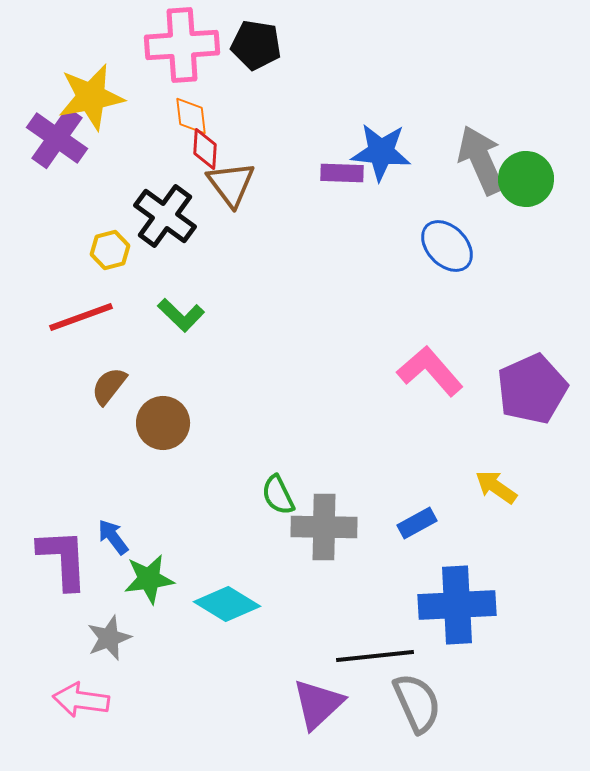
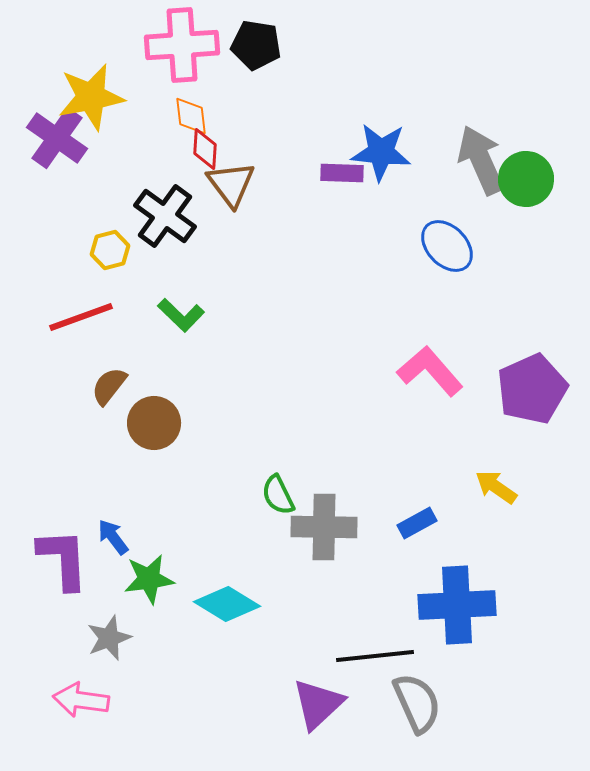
brown circle: moved 9 px left
